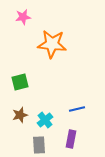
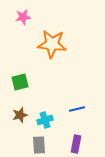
cyan cross: rotated 21 degrees clockwise
purple rectangle: moved 5 px right, 5 px down
